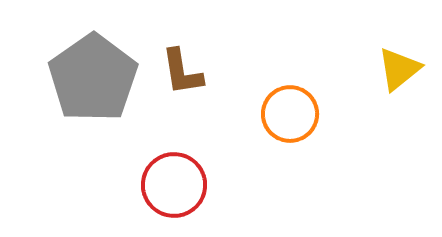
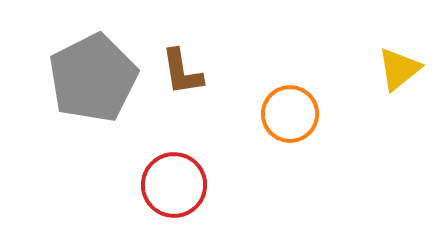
gray pentagon: rotated 8 degrees clockwise
